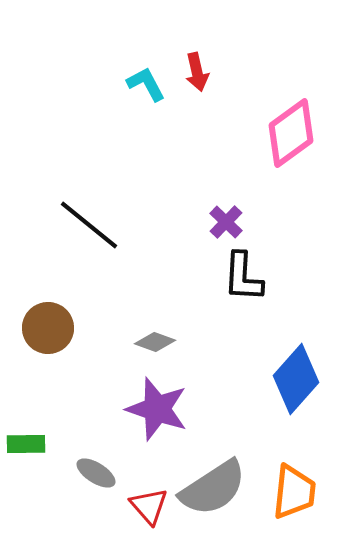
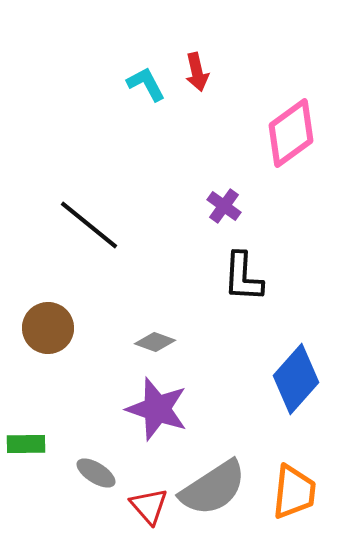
purple cross: moved 2 px left, 16 px up; rotated 8 degrees counterclockwise
